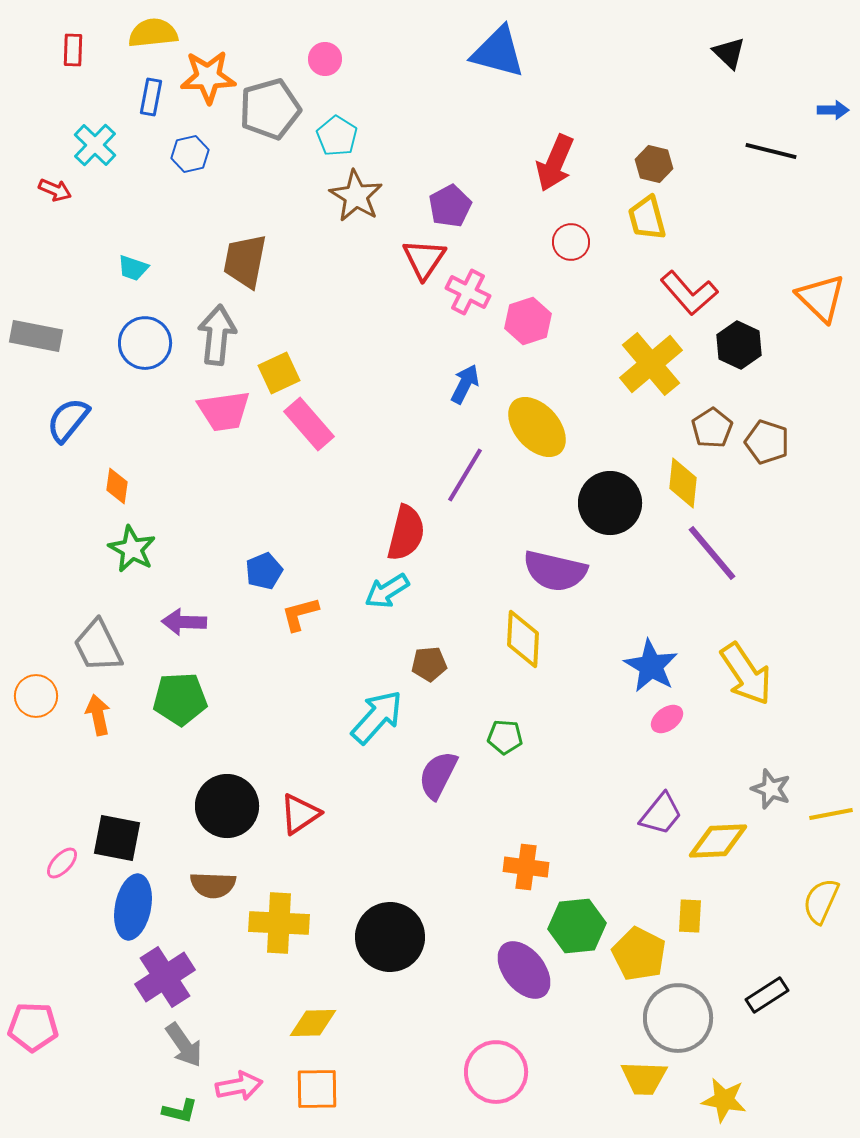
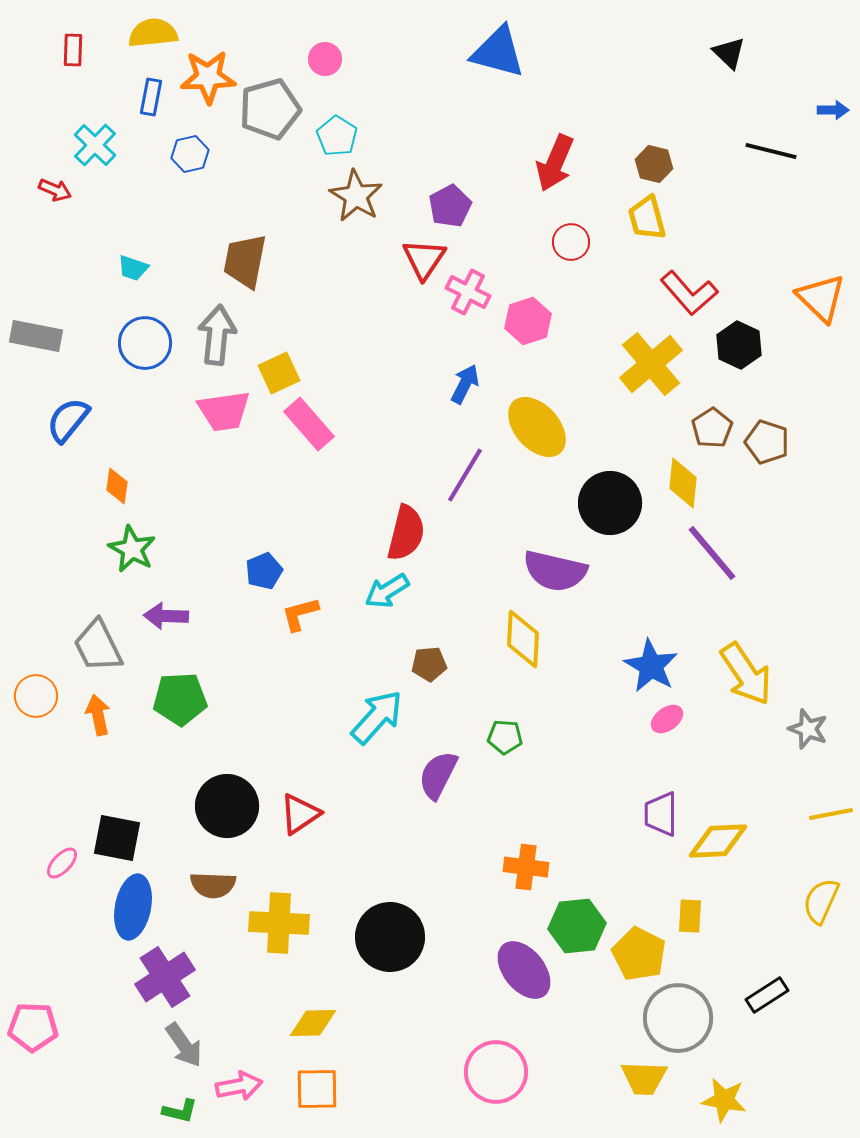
purple arrow at (184, 622): moved 18 px left, 6 px up
gray star at (771, 789): moved 37 px right, 60 px up
purple trapezoid at (661, 814): rotated 141 degrees clockwise
